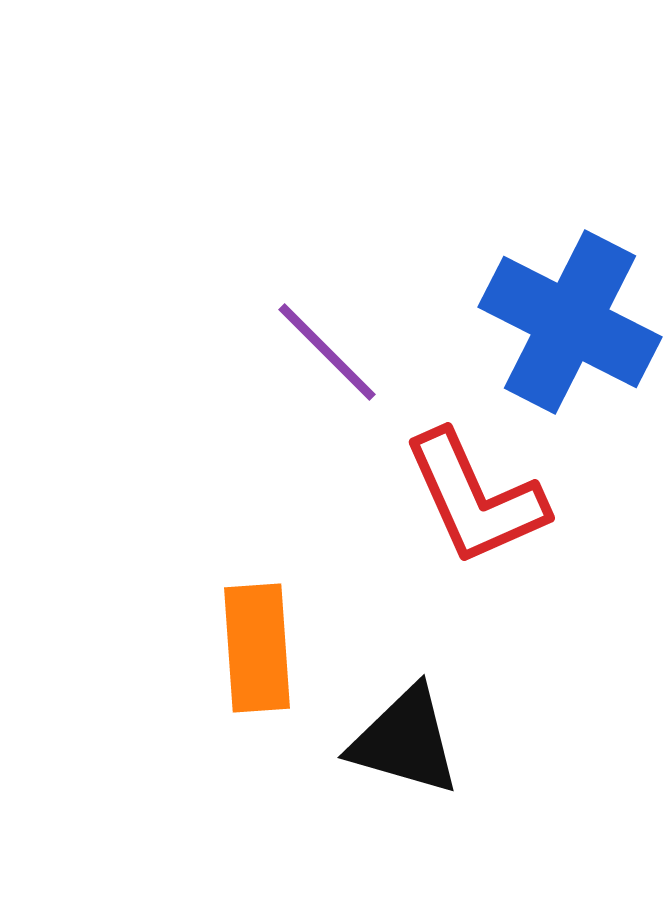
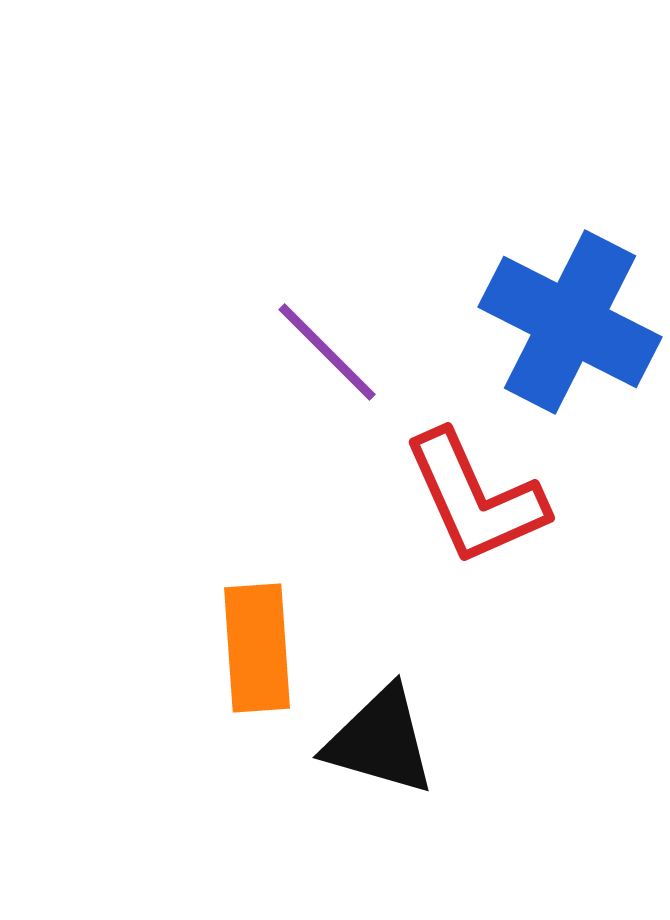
black triangle: moved 25 px left
